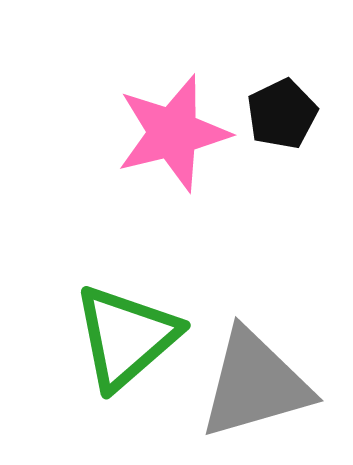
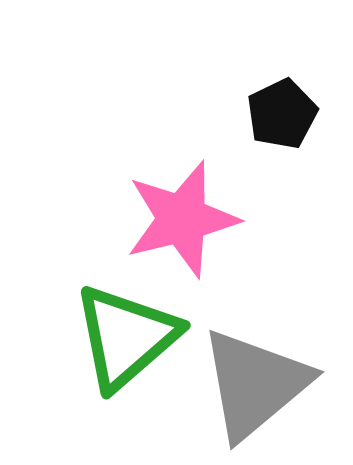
pink star: moved 9 px right, 86 px down
gray triangle: rotated 24 degrees counterclockwise
